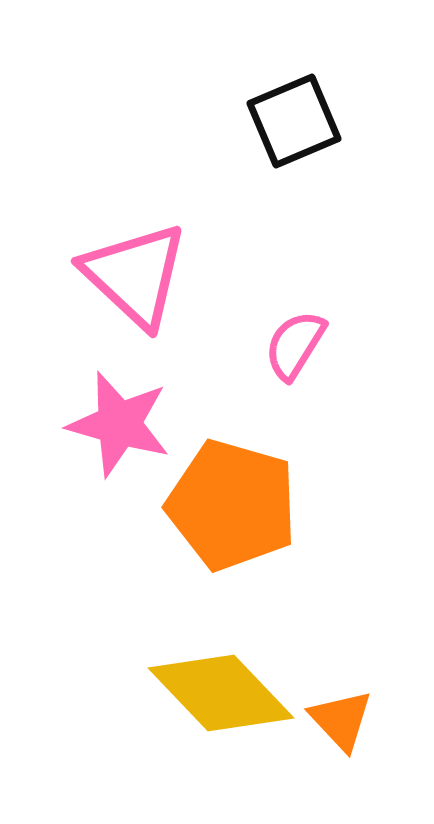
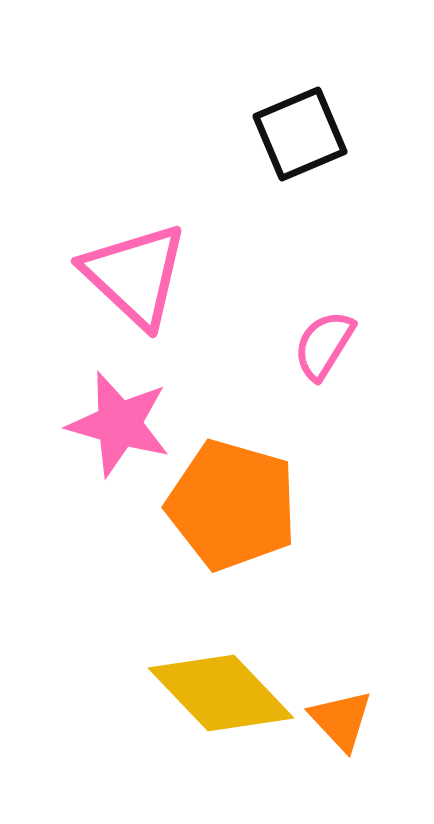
black square: moved 6 px right, 13 px down
pink semicircle: moved 29 px right
